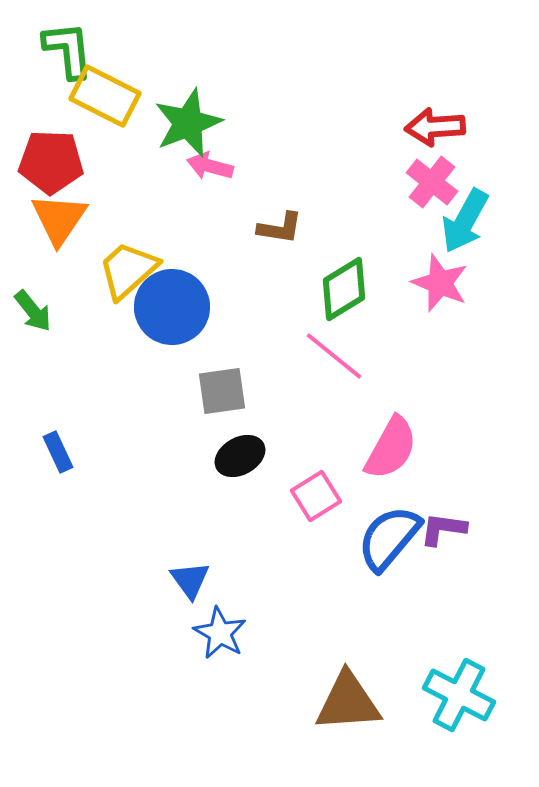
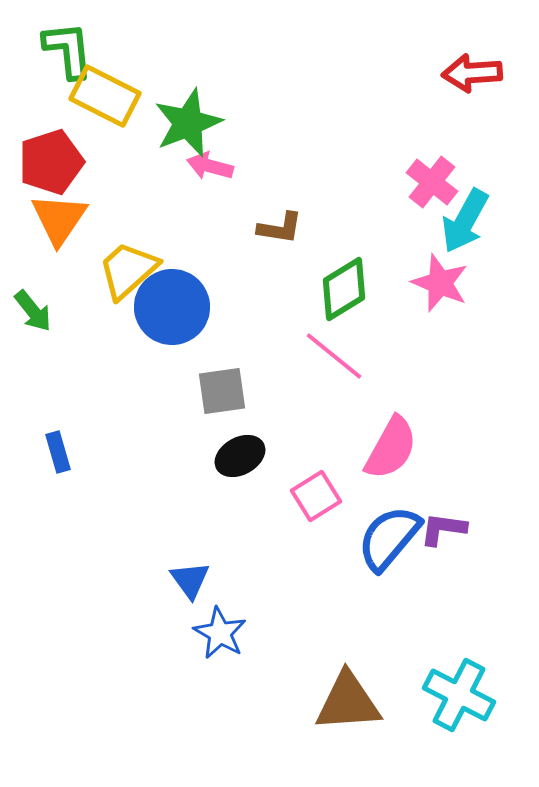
red arrow: moved 37 px right, 54 px up
red pentagon: rotated 20 degrees counterclockwise
blue rectangle: rotated 9 degrees clockwise
